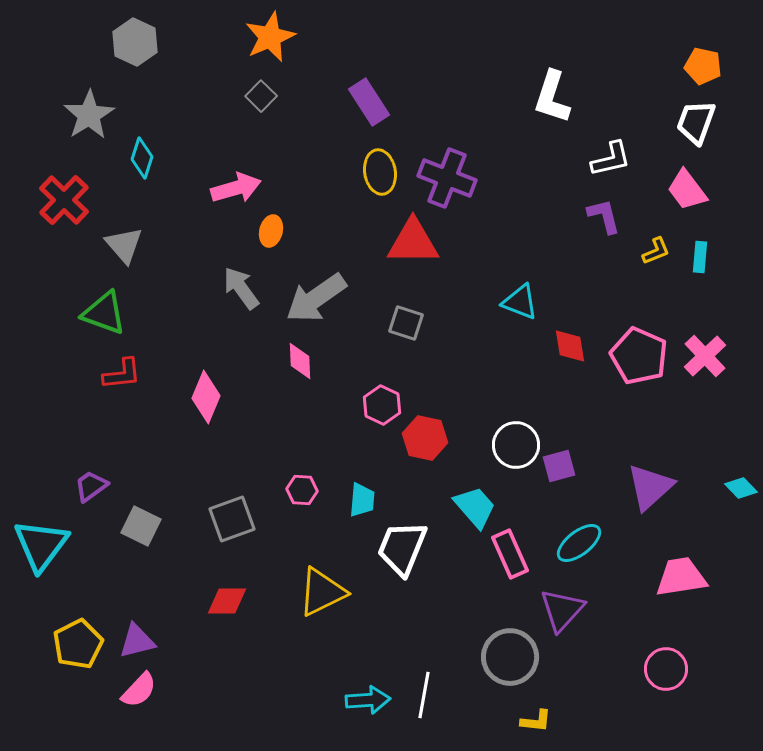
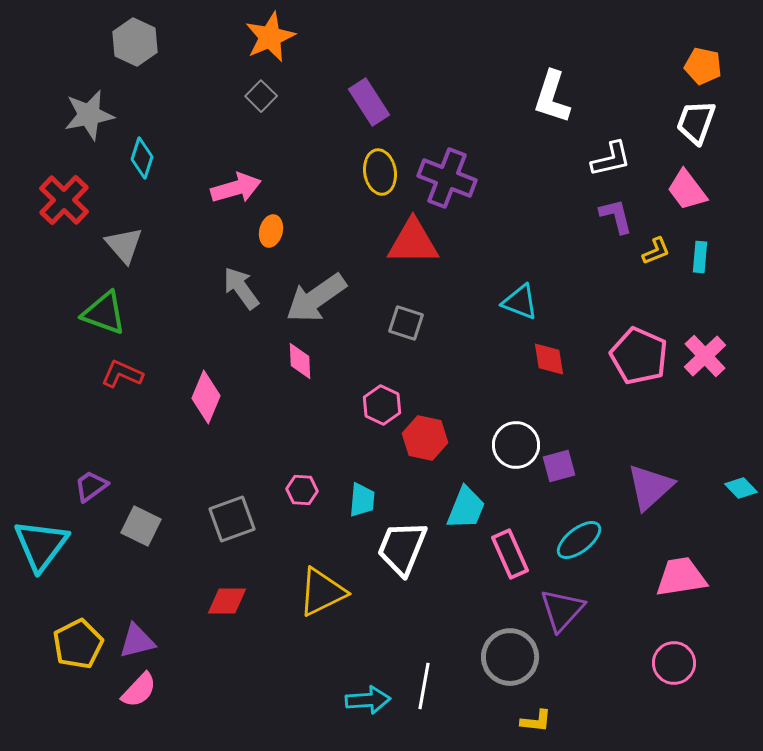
gray star at (89, 115): rotated 21 degrees clockwise
purple L-shape at (604, 216): moved 12 px right
red diamond at (570, 346): moved 21 px left, 13 px down
red L-shape at (122, 374): rotated 150 degrees counterclockwise
cyan trapezoid at (475, 507): moved 9 px left, 1 px down; rotated 63 degrees clockwise
cyan ellipse at (579, 543): moved 3 px up
pink circle at (666, 669): moved 8 px right, 6 px up
white line at (424, 695): moved 9 px up
